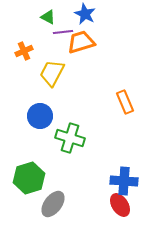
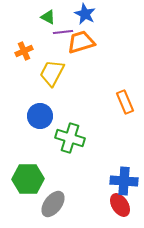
green hexagon: moved 1 px left, 1 px down; rotated 16 degrees clockwise
